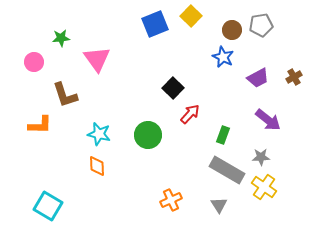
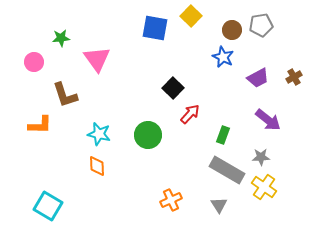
blue square: moved 4 px down; rotated 32 degrees clockwise
